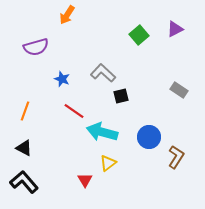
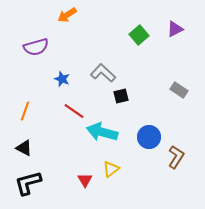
orange arrow: rotated 24 degrees clockwise
yellow triangle: moved 3 px right, 6 px down
black L-shape: moved 4 px right, 1 px down; rotated 64 degrees counterclockwise
